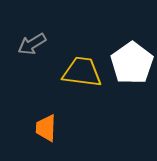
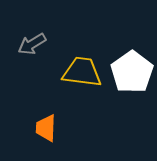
white pentagon: moved 9 px down
